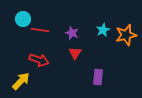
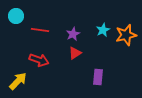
cyan circle: moved 7 px left, 3 px up
purple star: moved 1 px right, 1 px down; rotated 24 degrees clockwise
red triangle: rotated 24 degrees clockwise
yellow arrow: moved 3 px left
